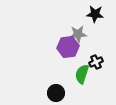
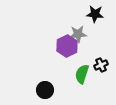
purple hexagon: moved 1 px left, 1 px up; rotated 20 degrees counterclockwise
black cross: moved 5 px right, 3 px down
black circle: moved 11 px left, 3 px up
